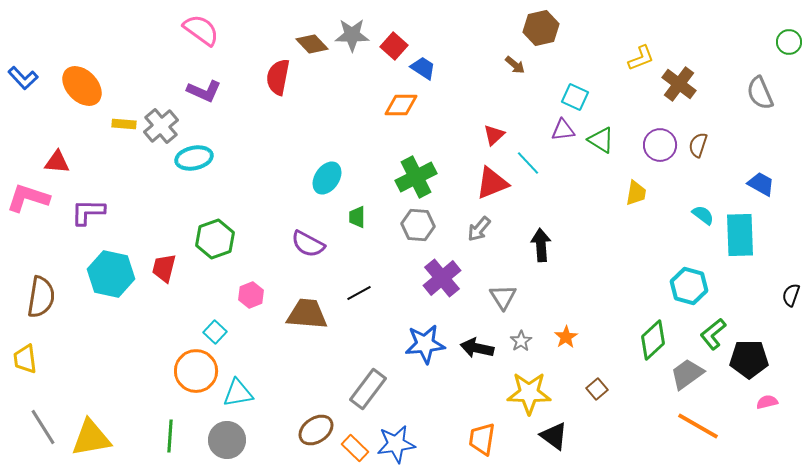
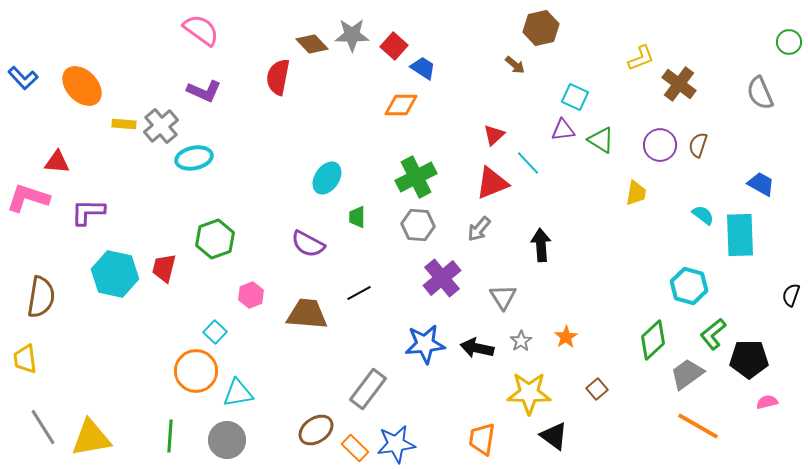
cyan hexagon at (111, 274): moved 4 px right
